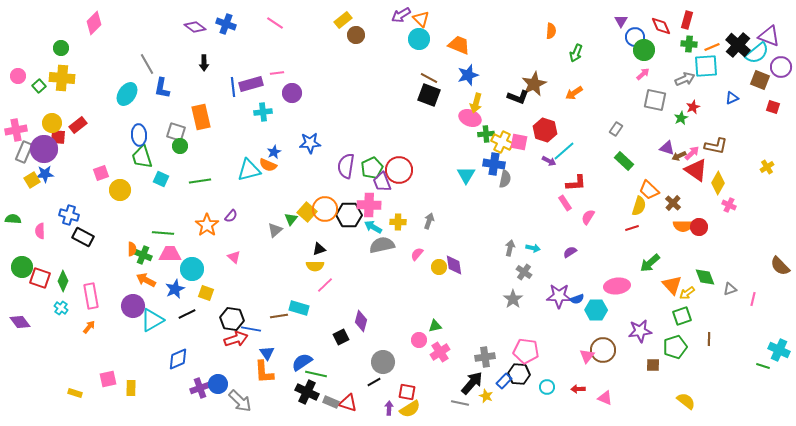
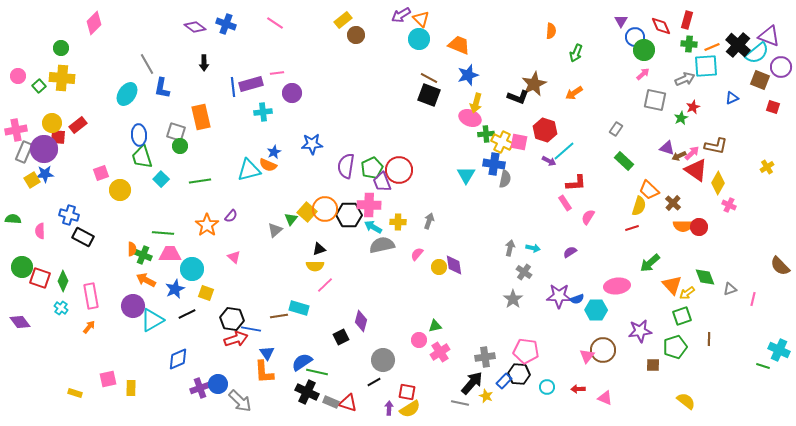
blue star at (310, 143): moved 2 px right, 1 px down
cyan square at (161, 179): rotated 21 degrees clockwise
gray circle at (383, 362): moved 2 px up
green line at (316, 374): moved 1 px right, 2 px up
